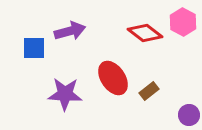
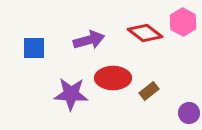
purple arrow: moved 19 px right, 9 px down
red ellipse: rotated 56 degrees counterclockwise
purple star: moved 6 px right
purple circle: moved 2 px up
